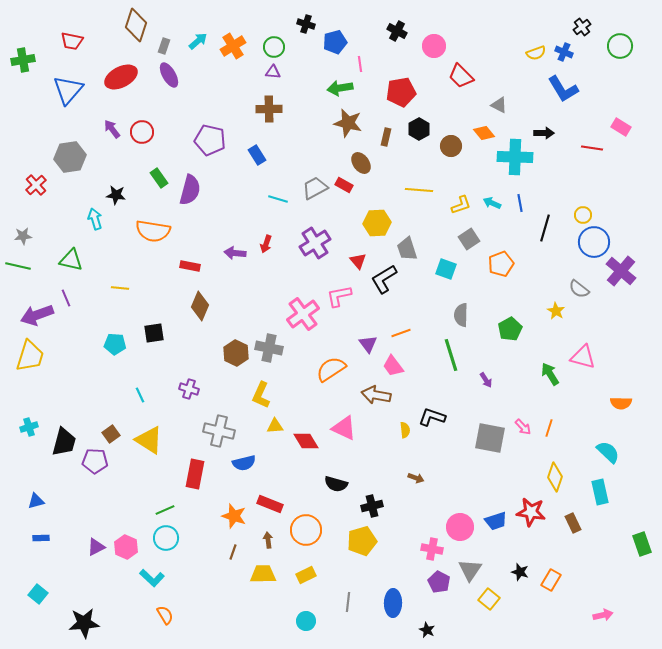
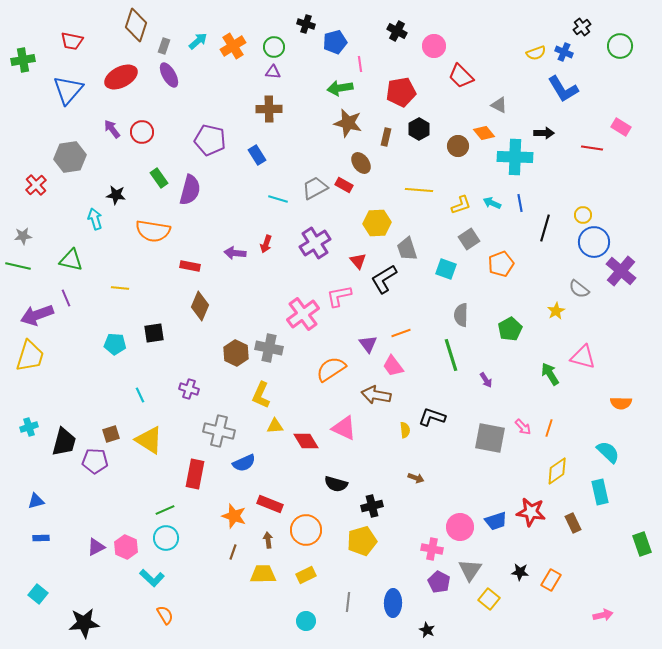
brown circle at (451, 146): moved 7 px right
yellow star at (556, 311): rotated 12 degrees clockwise
brown square at (111, 434): rotated 18 degrees clockwise
blue semicircle at (244, 463): rotated 10 degrees counterclockwise
yellow diamond at (555, 477): moved 2 px right, 6 px up; rotated 36 degrees clockwise
black star at (520, 572): rotated 12 degrees counterclockwise
